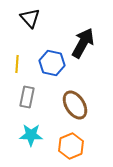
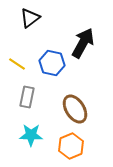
black triangle: rotated 35 degrees clockwise
yellow line: rotated 60 degrees counterclockwise
brown ellipse: moved 4 px down
